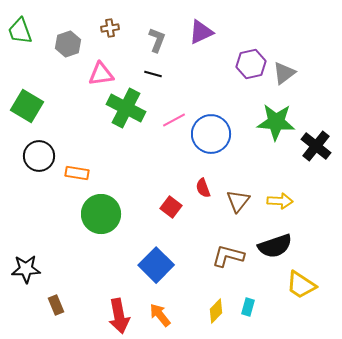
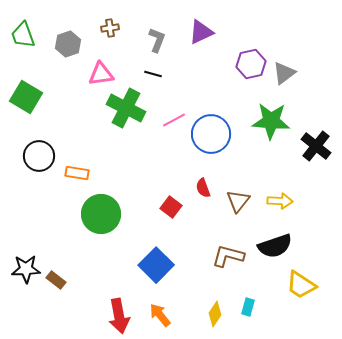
green trapezoid: moved 3 px right, 4 px down
green square: moved 1 px left, 9 px up
green star: moved 5 px left, 1 px up
brown rectangle: moved 25 px up; rotated 30 degrees counterclockwise
yellow diamond: moved 1 px left, 3 px down; rotated 10 degrees counterclockwise
